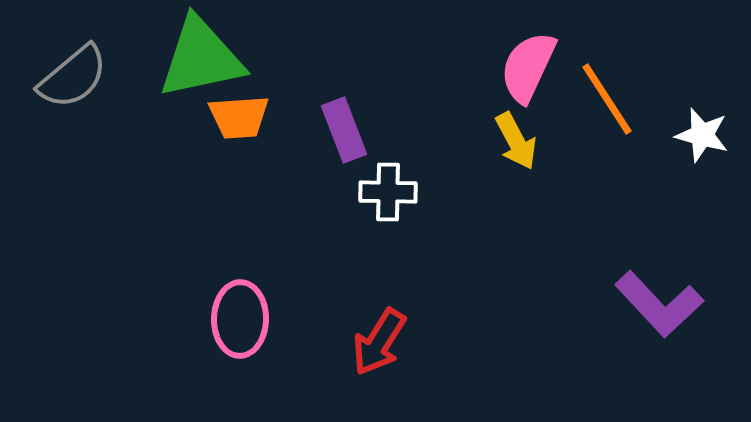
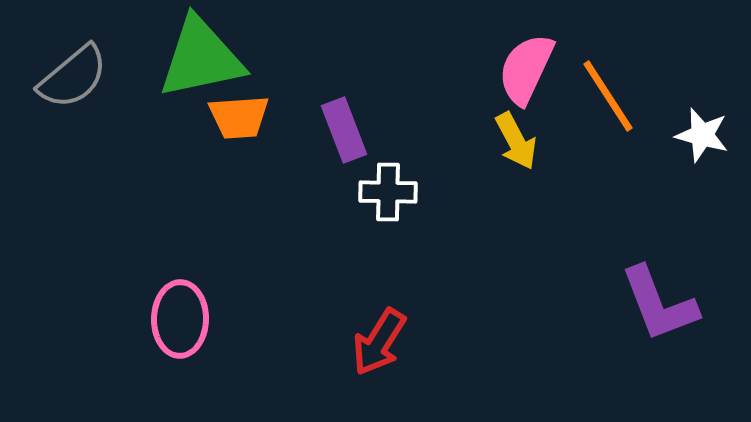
pink semicircle: moved 2 px left, 2 px down
orange line: moved 1 px right, 3 px up
purple L-shape: rotated 22 degrees clockwise
pink ellipse: moved 60 px left
